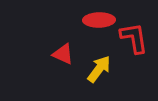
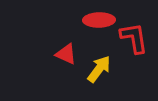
red triangle: moved 3 px right
